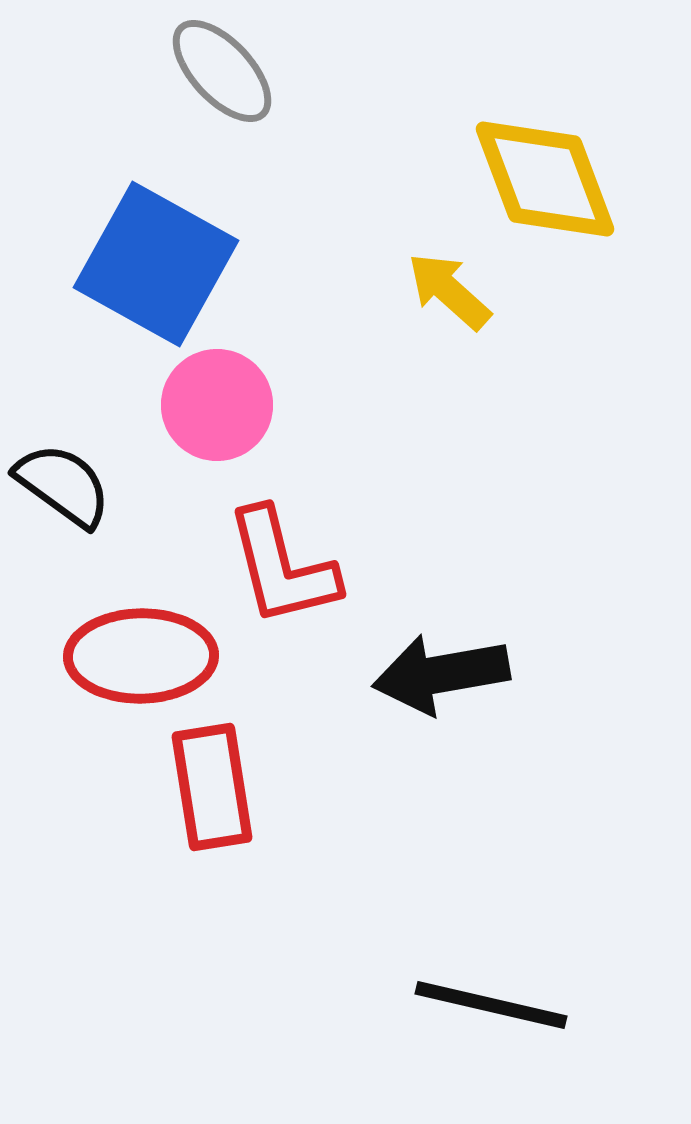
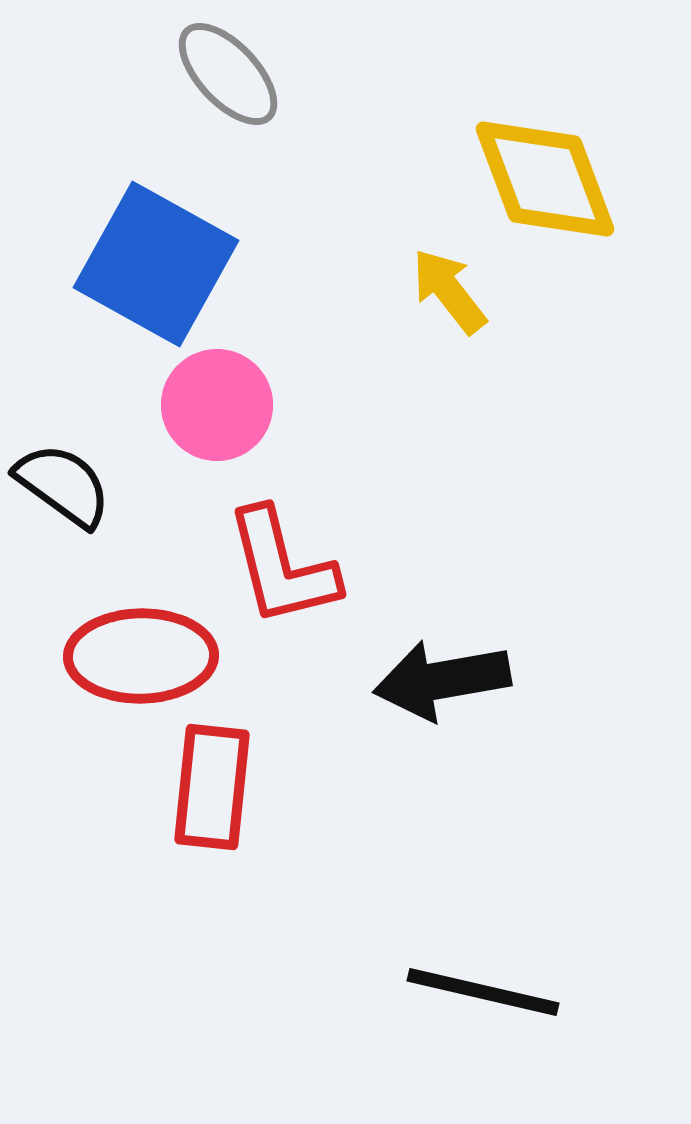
gray ellipse: moved 6 px right, 3 px down
yellow arrow: rotated 10 degrees clockwise
black arrow: moved 1 px right, 6 px down
red rectangle: rotated 15 degrees clockwise
black line: moved 8 px left, 13 px up
